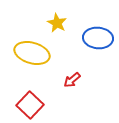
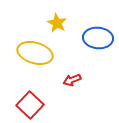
yellow ellipse: moved 3 px right
red arrow: rotated 18 degrees clockwise
